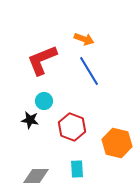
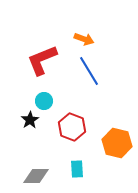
black star: rotated 30 degrees clockwise
